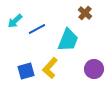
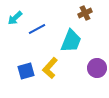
brown cross: rotated 24 degrees clockwise
cyan arrow: moved 3 px up
cyan trapezoid: moved 3 px right, 1 px down
purple circle: moved 3 px right, 1 px up
